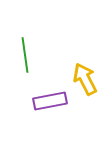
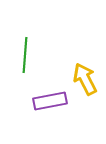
green line: rotated 12 degrees clockwise
